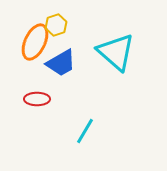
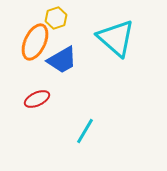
yellow hexagon: moved 7 px up
cyan triangle: moved 14 px up
blue trapezoid: moved 1 px right, 3 px up
red ellipse: rotated 25 degrees counterclockwise
